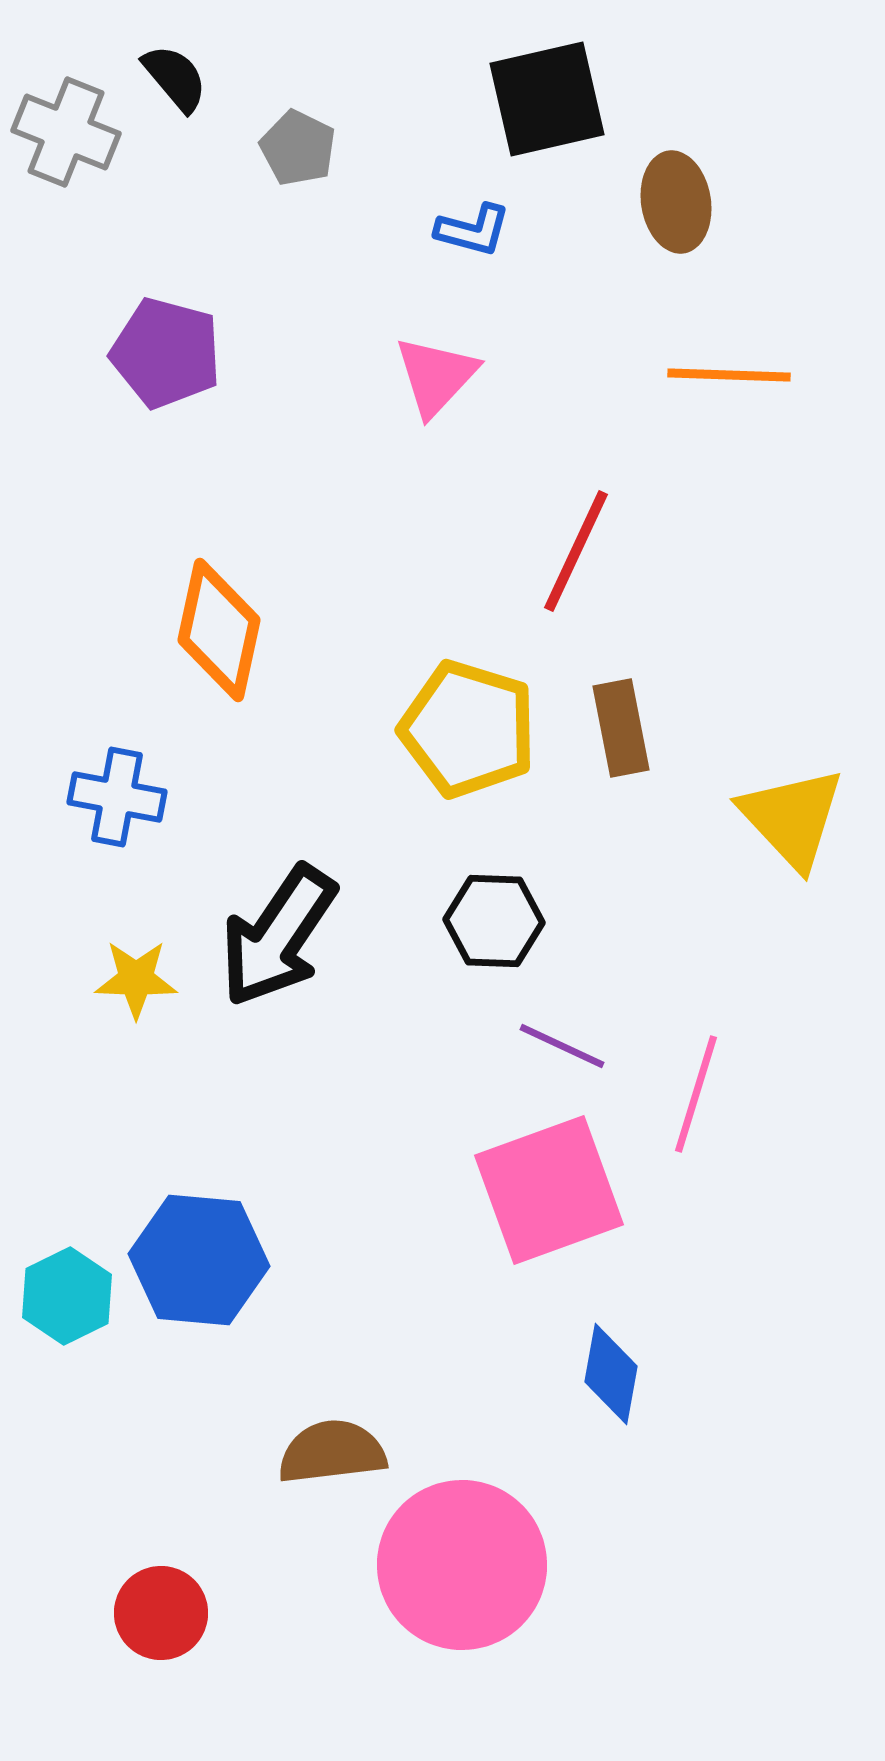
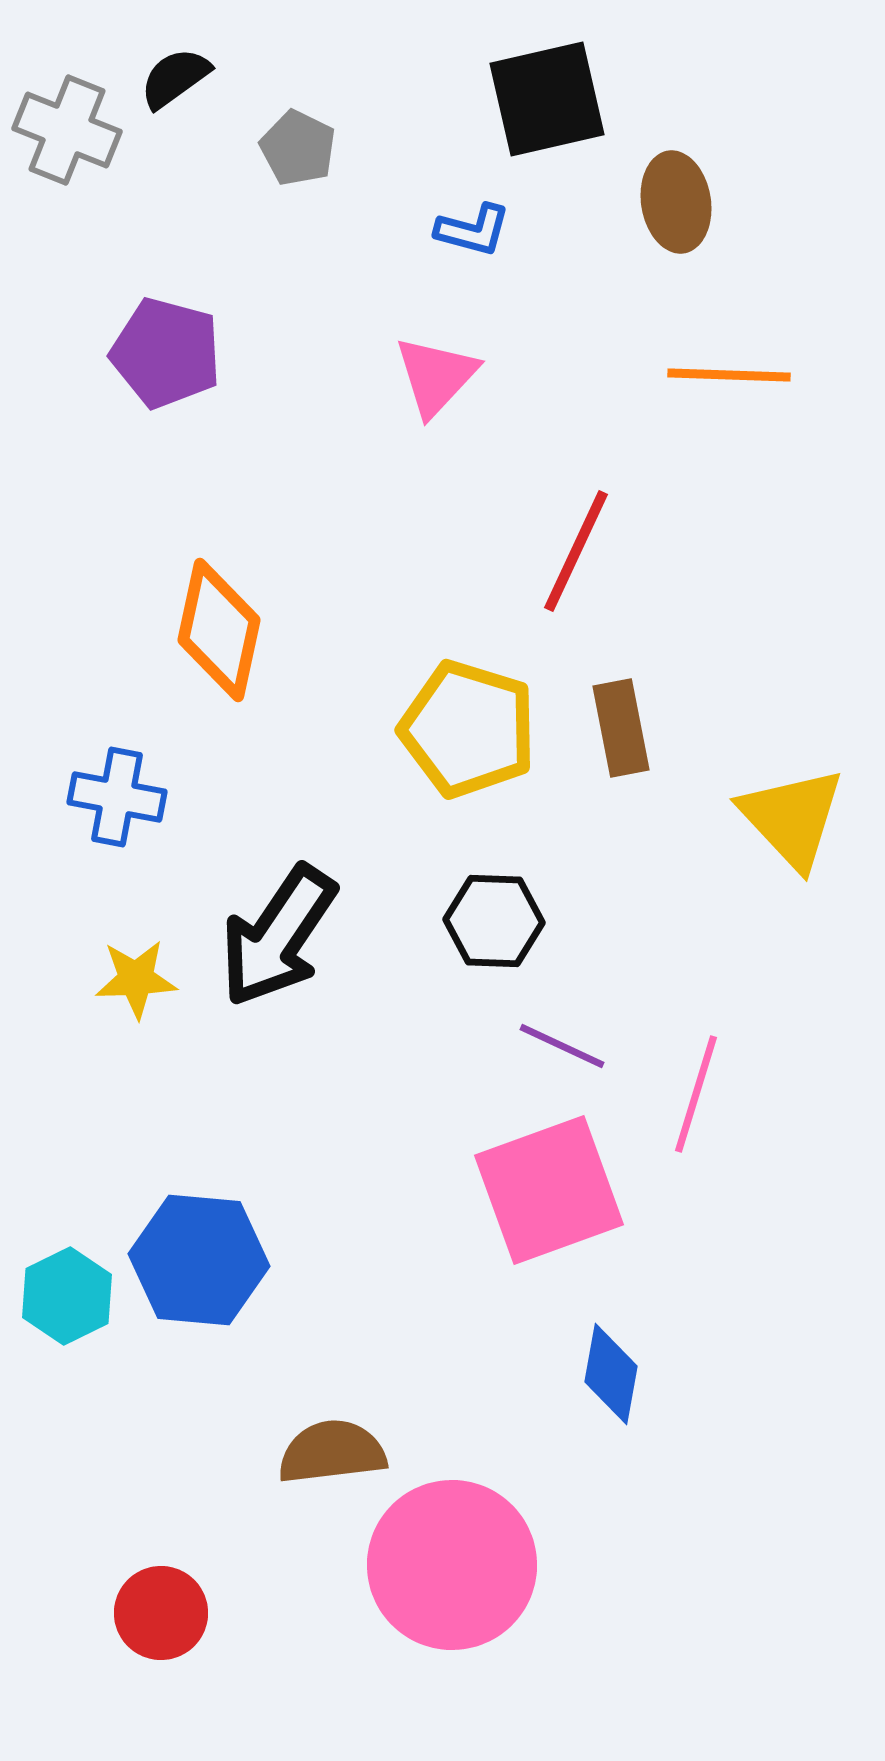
black semicircle: rotated 86 degrees counterclockwise
gray cross: moved 1 px right, 2 px up
yellow star: rotated 4 degrees counterclockwise
pink circle: moved 10 px left
